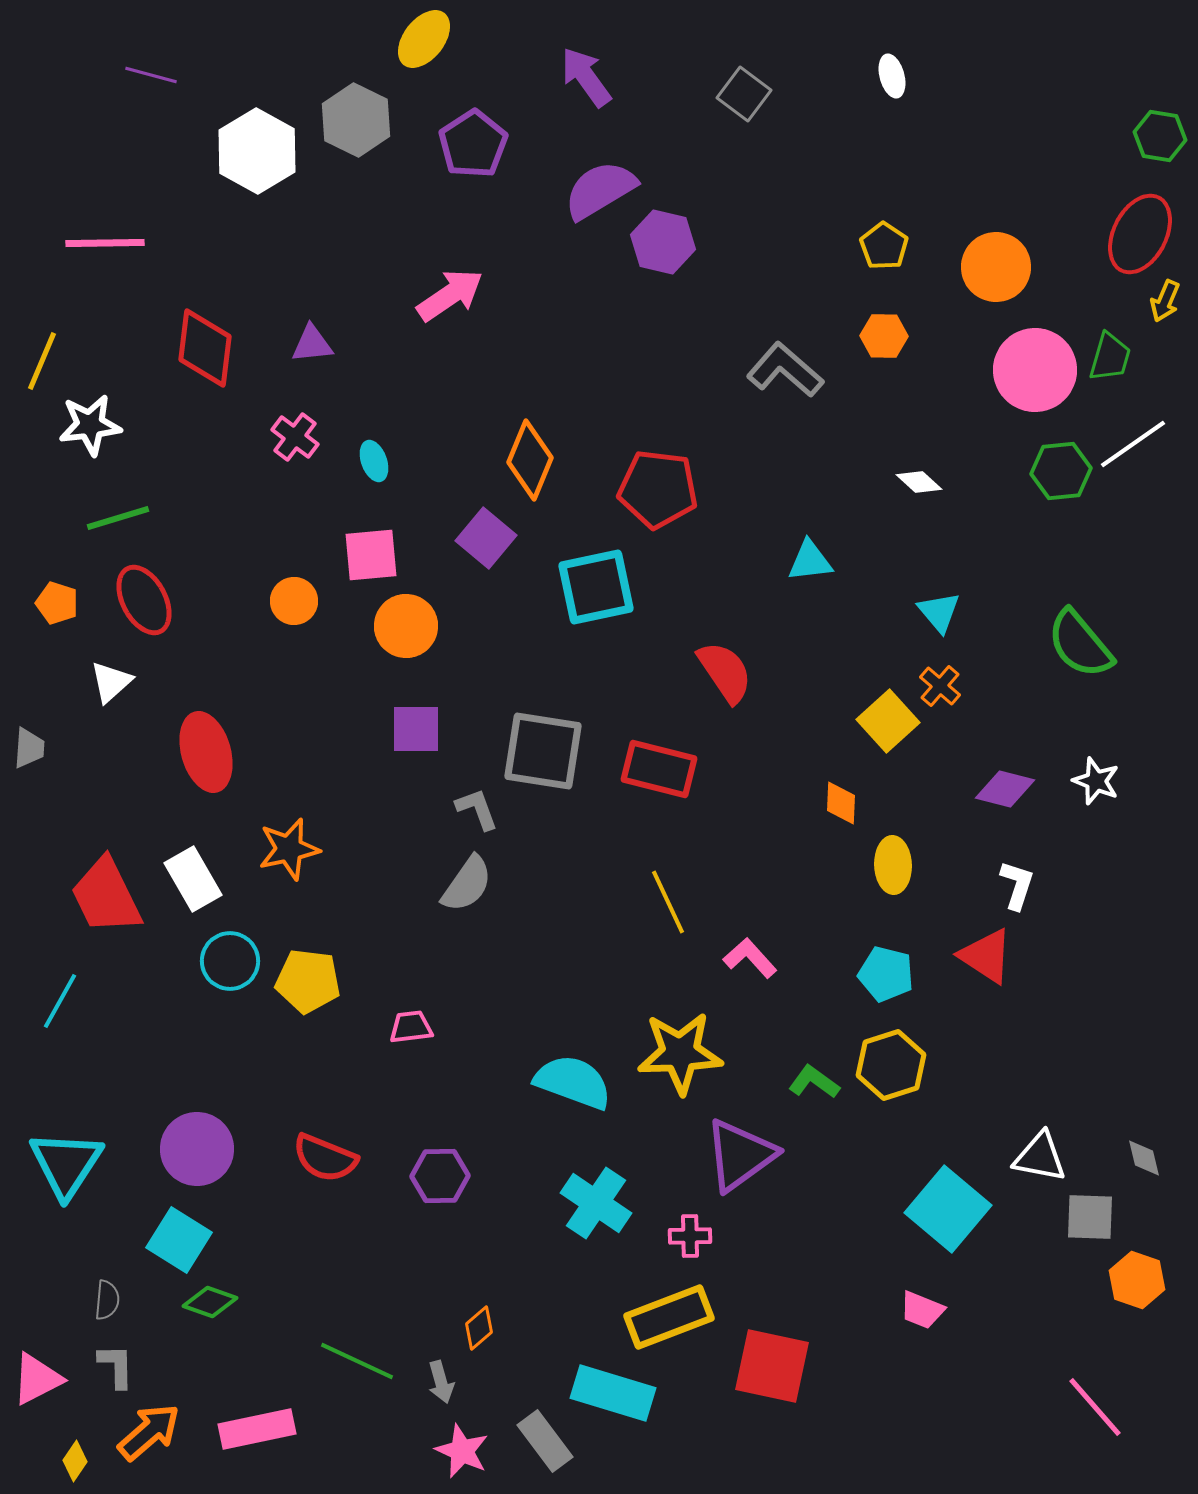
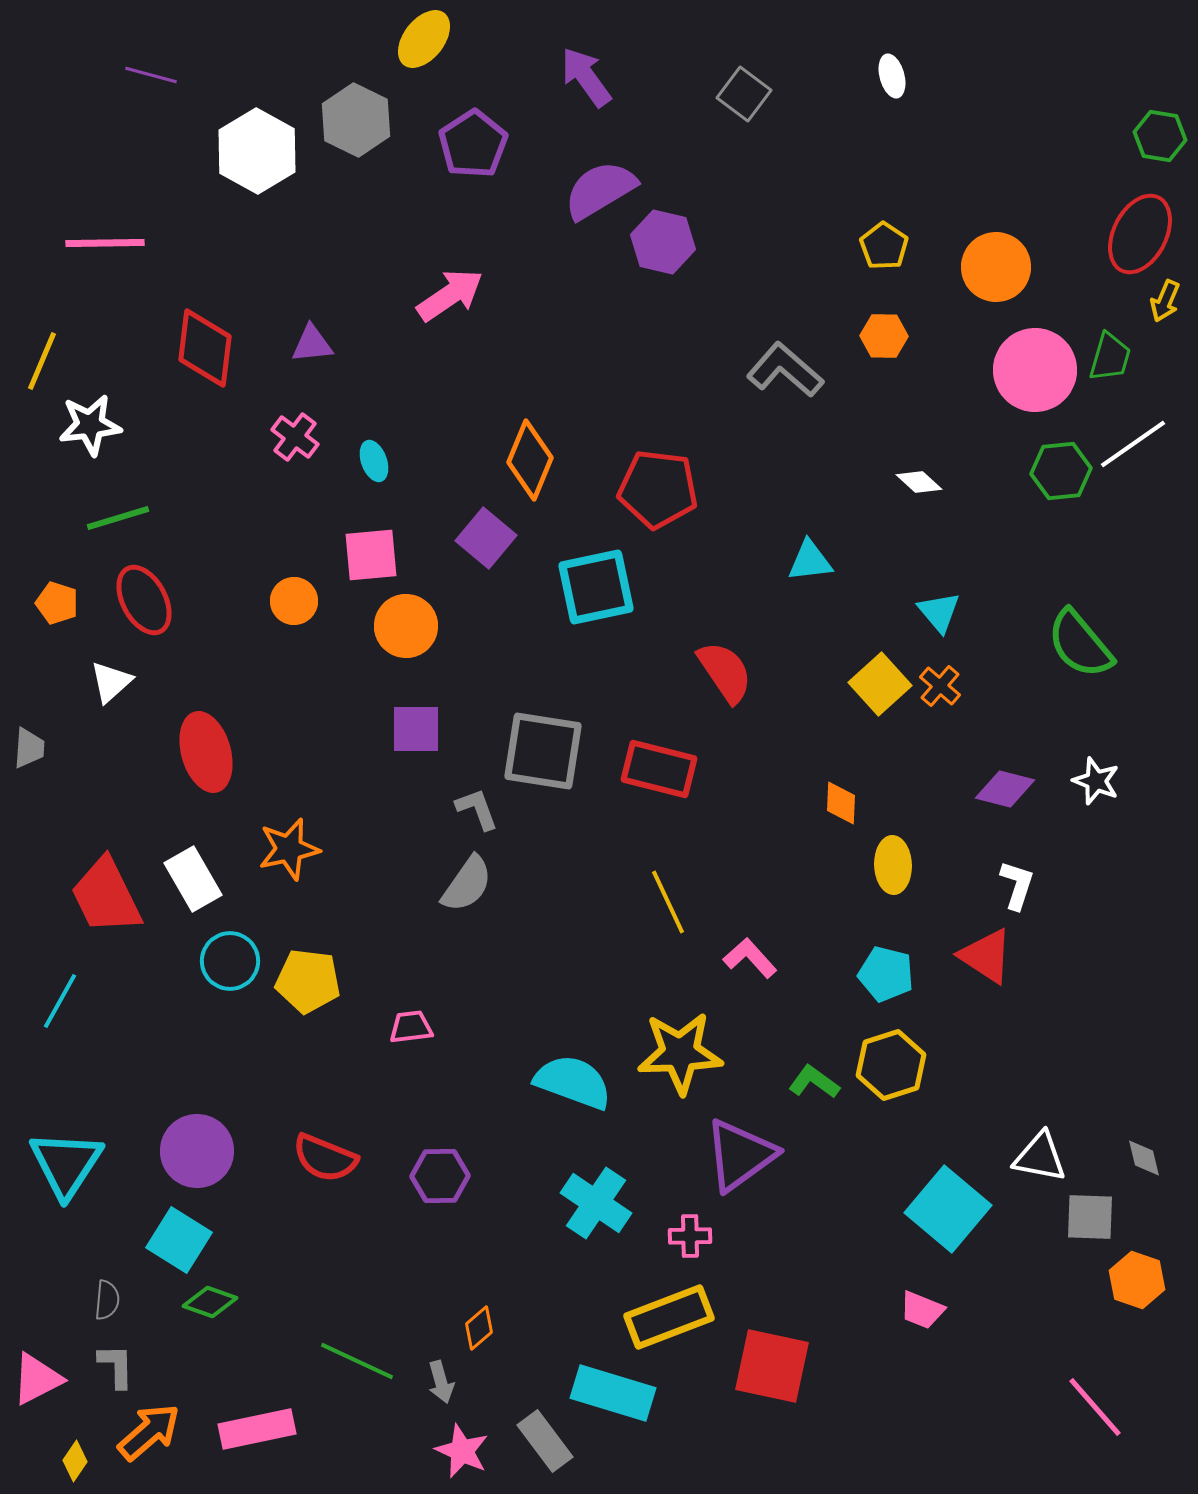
yellow square at (888, 721): moved 8 px left, 37 px up
purple circle at (197, 1149): moved 2 px down
